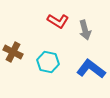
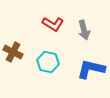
red L-shape: moved 5 px left, 3 px down
gray arrow: moved 1 px left
blue L-shape: rotated 24 degrees counterclockwise
